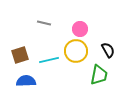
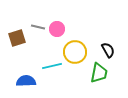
gray line: moved 6 px left, 4 px down
pink circle: moved 23 px left
yellow circle: moved 1 px left, 1 px down
brown square: moved 3 px left, 17 px up
cyan line: moved 3 px right, 6 px down
green trapezoid: moved 2 px up
